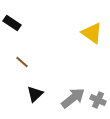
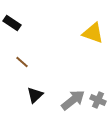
yellow triangle: moved 1 px right; rotated 15 degrees counterclockwise
black triangle: moved 1 px down
gray arrow: moved 2 px down
